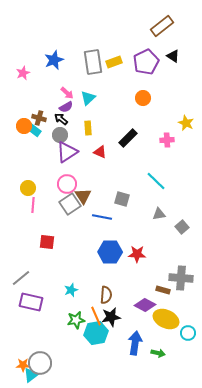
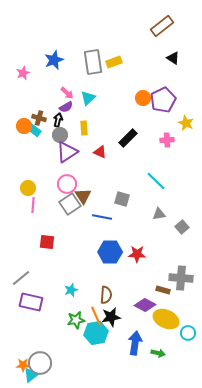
black triangle at (173, 56): moved 2 px down
purple pentagon at (146, 62): moved 17 px right, 38 px down
black arrow at (61, 119): moved 3 px left, 1 px down; rotated 64 degrees clockwise
yellow rectangle at (88, 128): moved 4 px left
